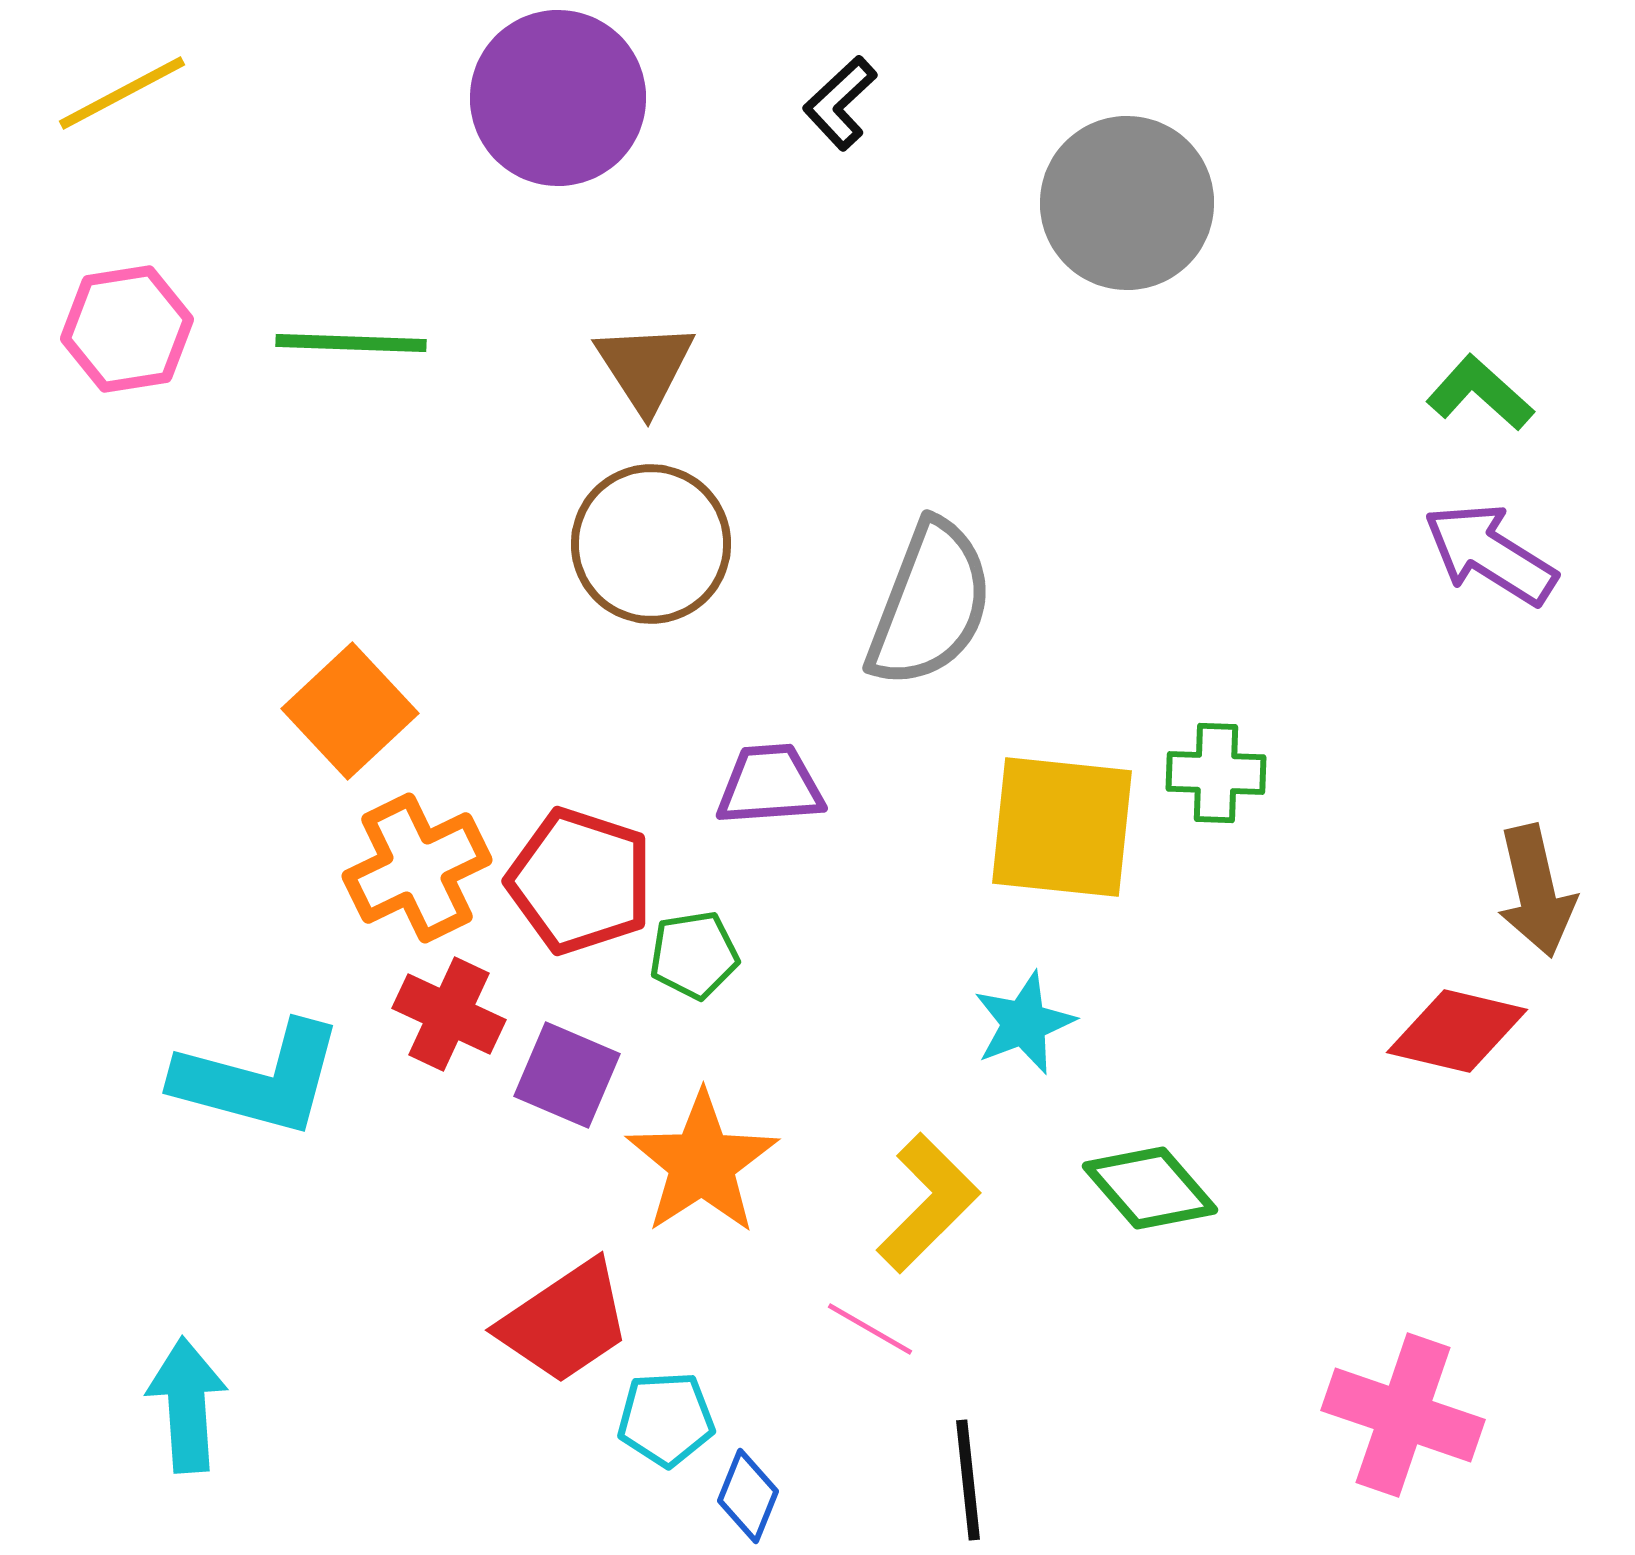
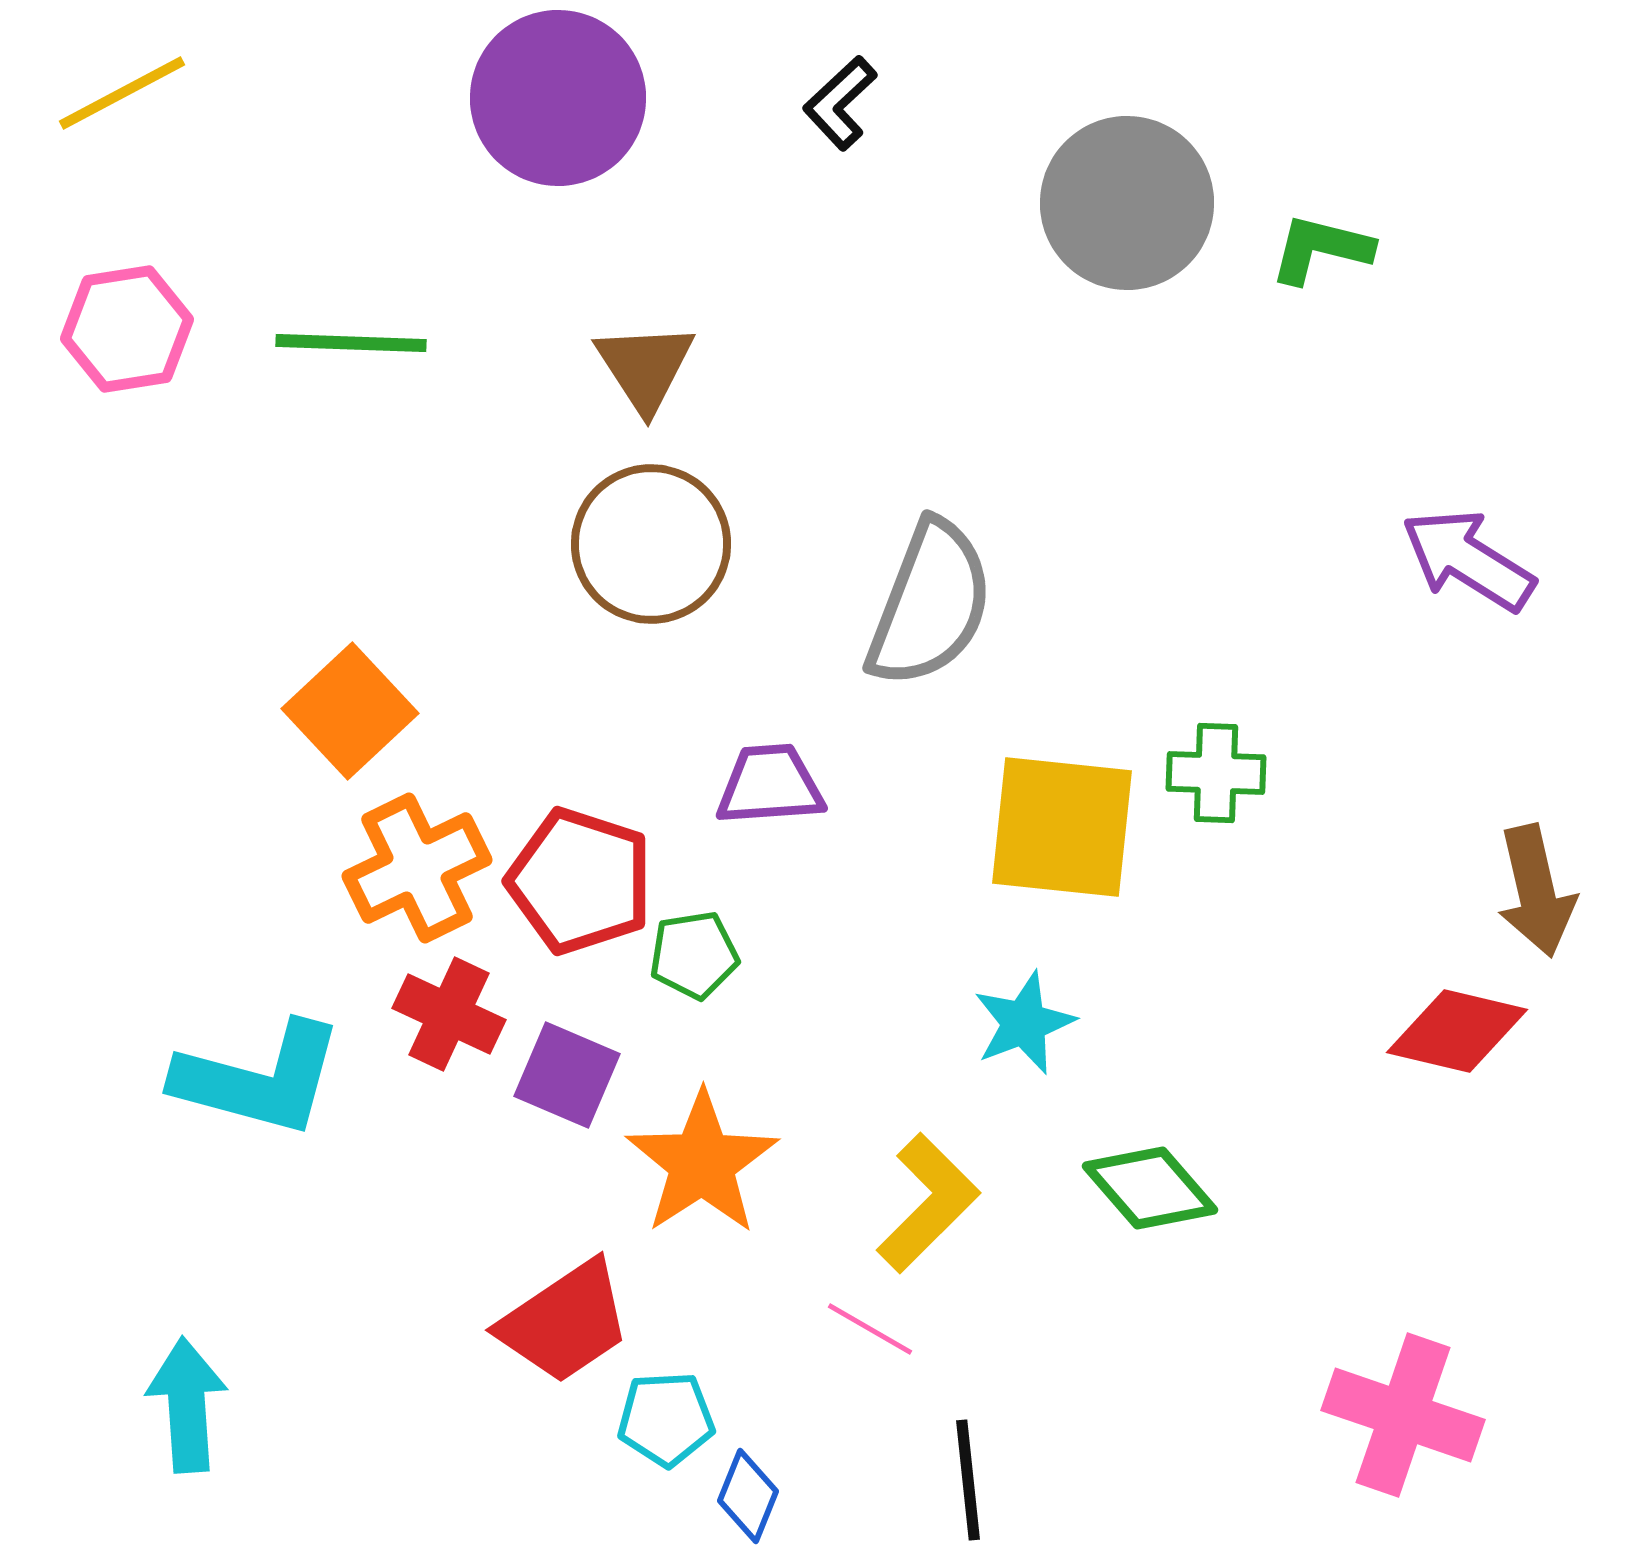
green L-shape: moved 159 px left, 144 px up; rotated 28 degrees counterclockwise
purple arrow: moved 22 px left, 6 px down
